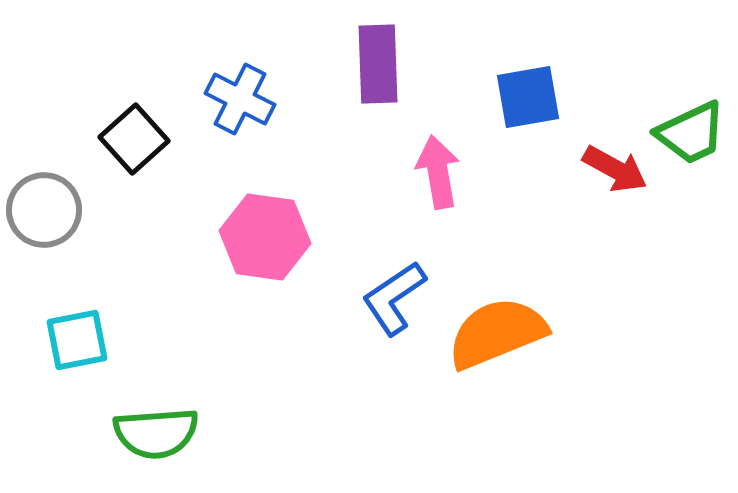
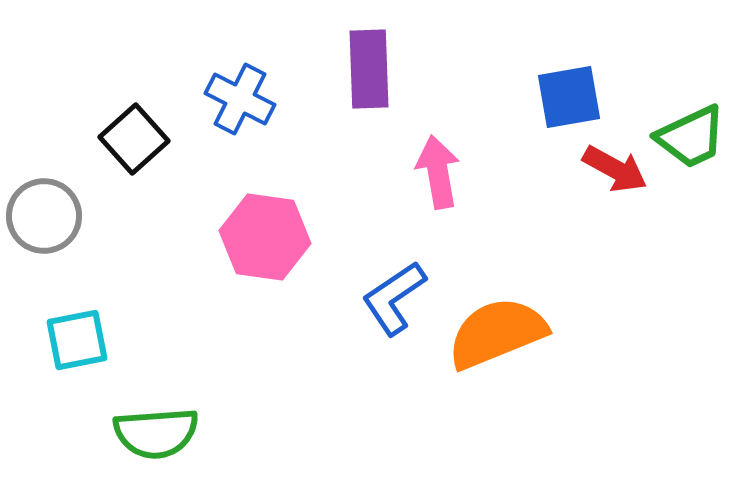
purple rectangle: moved 9 px left, 5 px down
blue square: moved 41 px right
green trapezoid: moved 4 px down
gray circle: moved 6 px down
